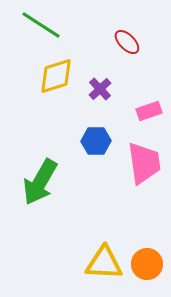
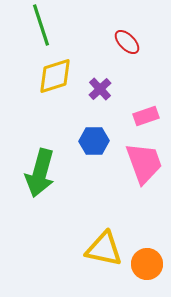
green line: rotated 39 degrees clockwise
yellow diamond: moved 1 px left
pink rectangle: moved 3 px left, 5 px down
blue hexagon: moved 2 px left
pink trapezoid: rotated 12 degrees counterclockwise
green arrow: moved 9 px up; rotated 15 degrees counterclockwise
yellow triangle: moved 14 px up; rotated 9 degrees clockwise
